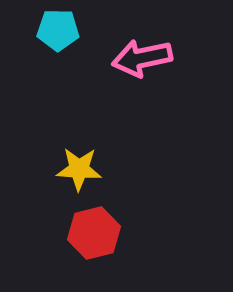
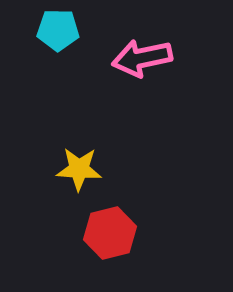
red hexagon: moved 16 px right
